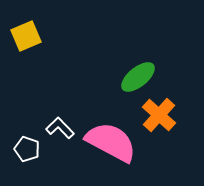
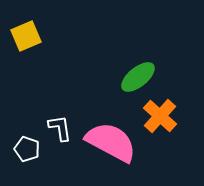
orange cross: moved 1 px right, 1 px down
white L-shape: rotated 36 degrees clockwise
